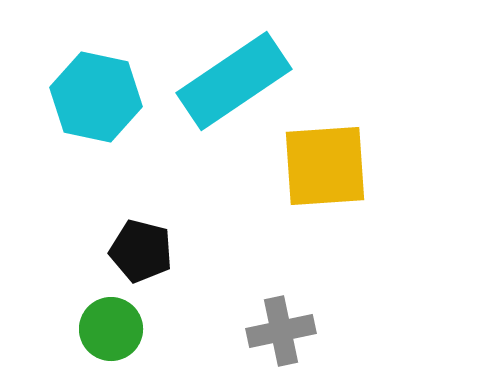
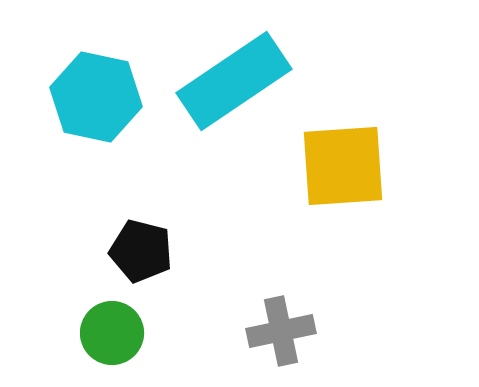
yellow square: moved 18 px right
green circle: moved 1 px right, 4 px down
